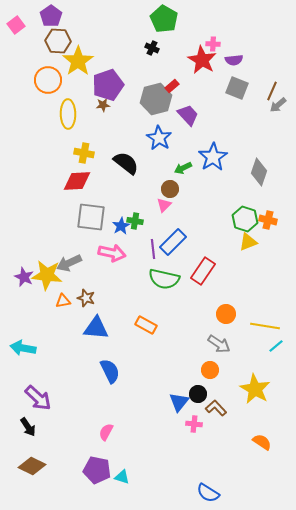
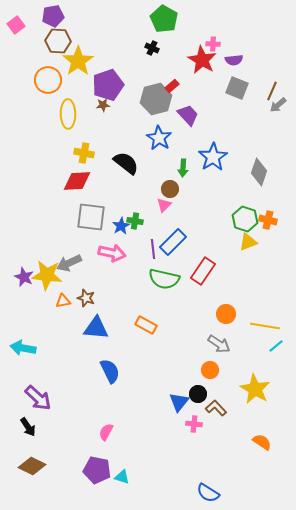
purple pentagon at (51, 16): moved 2 px right; rotated 25 degrees clockwise
green arrow at (183, 168): rotated 60 degrees counterclockwise
